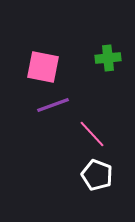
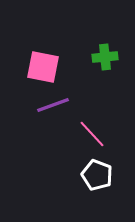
green cross: moved 3 px left, 1 px up
